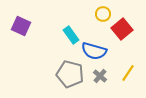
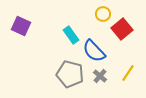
blue semicircle: rotated 30 degrees clockwise
